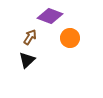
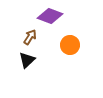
orange circle: moved 7 px down
